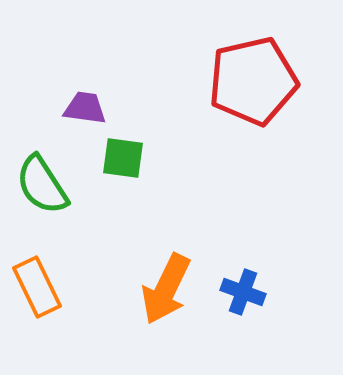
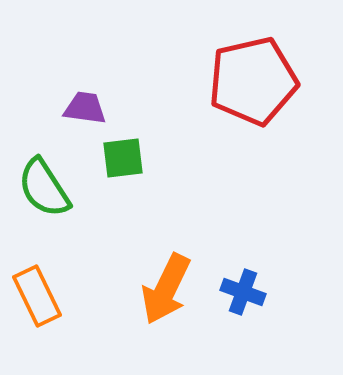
green square: rotated 15 degrees counterclockwise
green semicircle: moved 2 px right, 3 px down
orange rectangle: moved 9 px down
